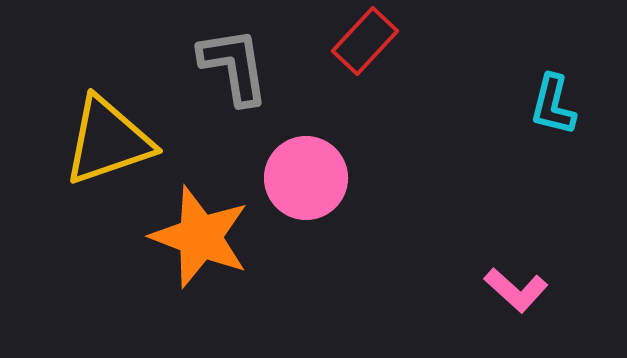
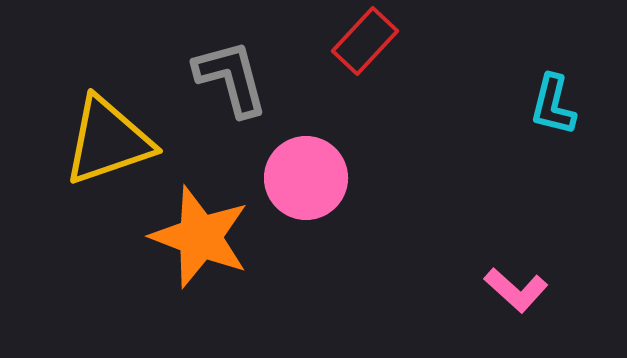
gray L-shape: moved 3 px left, 12 px down; rotated 6 degrees counterclockwise
